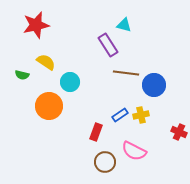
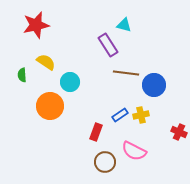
green semicircle: rotated 72 degrees clockwise
orange circle: moved 1 px right
